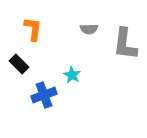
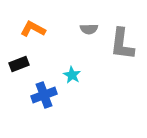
orange L-shape: rotated 70 degrees counterclockwise
gray L-shape: moved 3 px left
black rectangle: rotated 66 degrees counterclockwise
